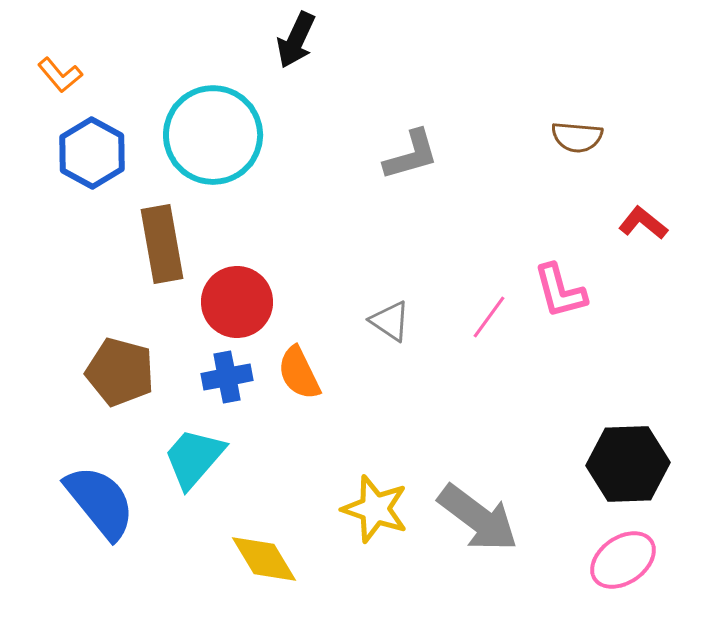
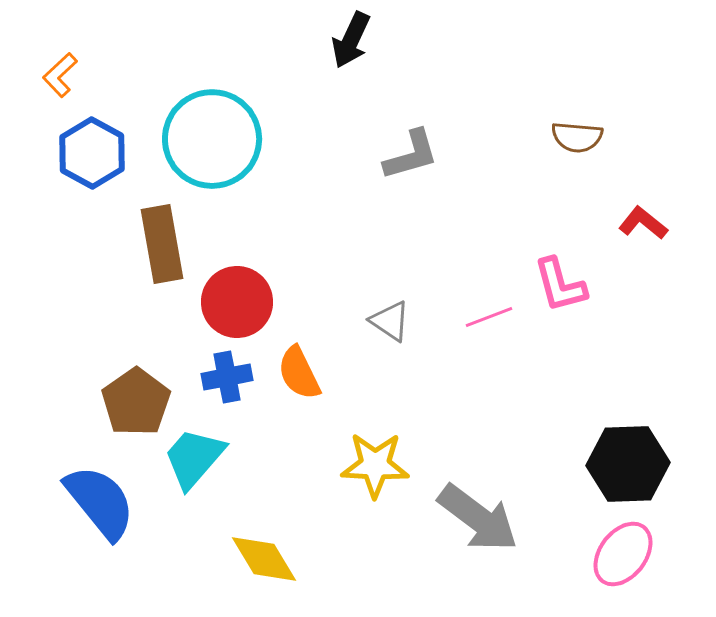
black arrow: moved 55 px right
orange L-shape: rotated 87 degrees clockwise
cyan circle: moved 1 px left, 4 px down
pink L-shape: moved 6 px up
pink line: rotated 33 degrees clockwise
brown pentagon: moved 16 px right, 30 px down; rotated 22 degrees clockwise
yellow star: moved 44 px up; rotated 16 degrees counterclockwise
pink ellipse: moved 6 px up; rotated 18 degrees counterclockwise
